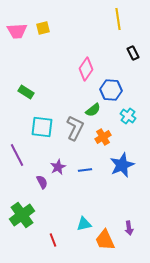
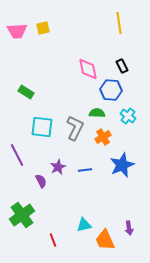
yellow line: moved 1 px right, 4 px down
black rectangle: moved 11 px left, 13 px down
pink diamond: moved 2 px right; rotated 45 degrees counterclockwise
green semicircle: moved 4 px right, 3 px down; rotated 140 degrees counterclockwise
purple semicircle: moved 1 px left, 1 px up
cyan triangle: moved 1 px down
